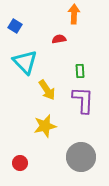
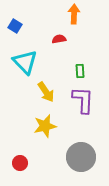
yellow arrow: moved 1 px left, 2 px down
